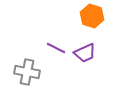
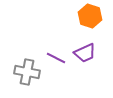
orange hexagon: moved 2 px left
purple line: moved 10 px down
